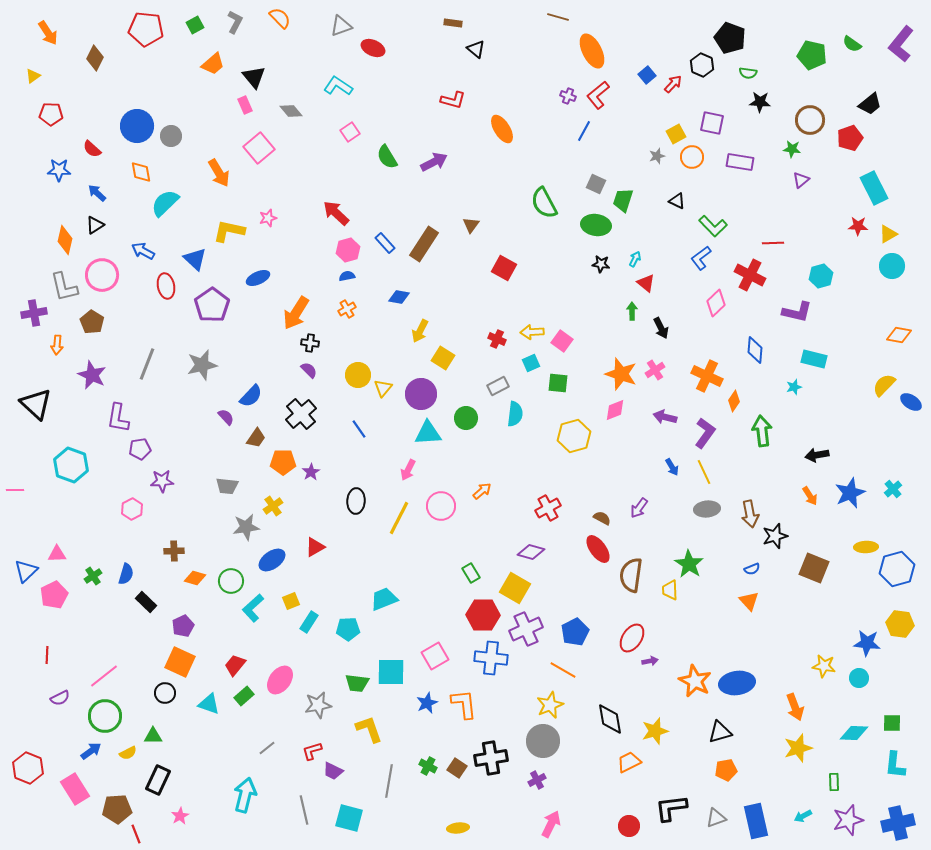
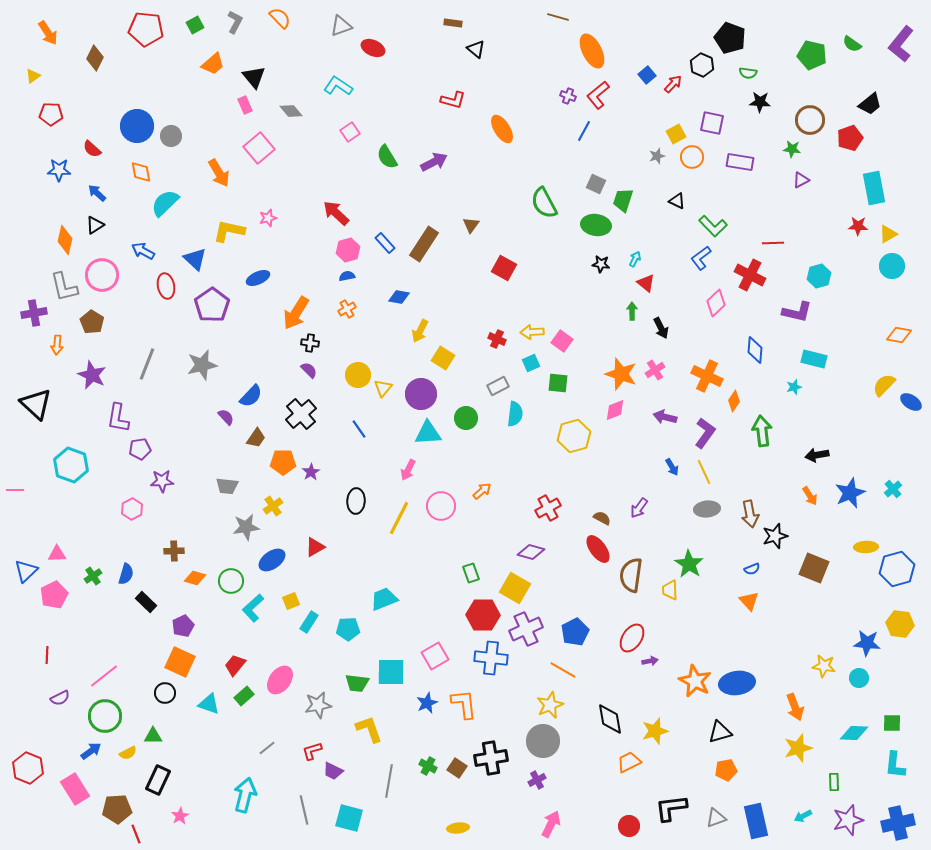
purple triangle at (801, 180): rotated 12 degrees clockwise
cyan rectangle at (874, 188): rotated 16 degrees clockwise
cyan hexagon at (821, 276): moved 2 px left
green rectangle at (471, 573): rotated 12 degrees clockwise
